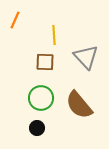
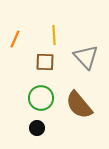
orange line: moved 19 px down
